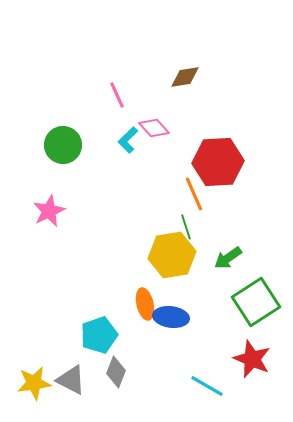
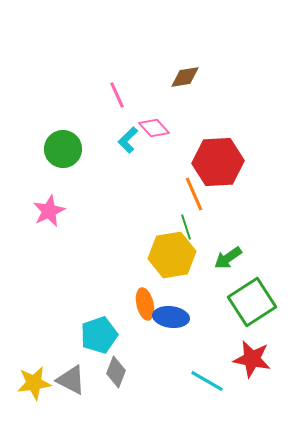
green circle: moved 4 px down
green square: moved 4 px left
red star: rotated 12 degrees counterclockwise
cyan line: moved 5 px up
